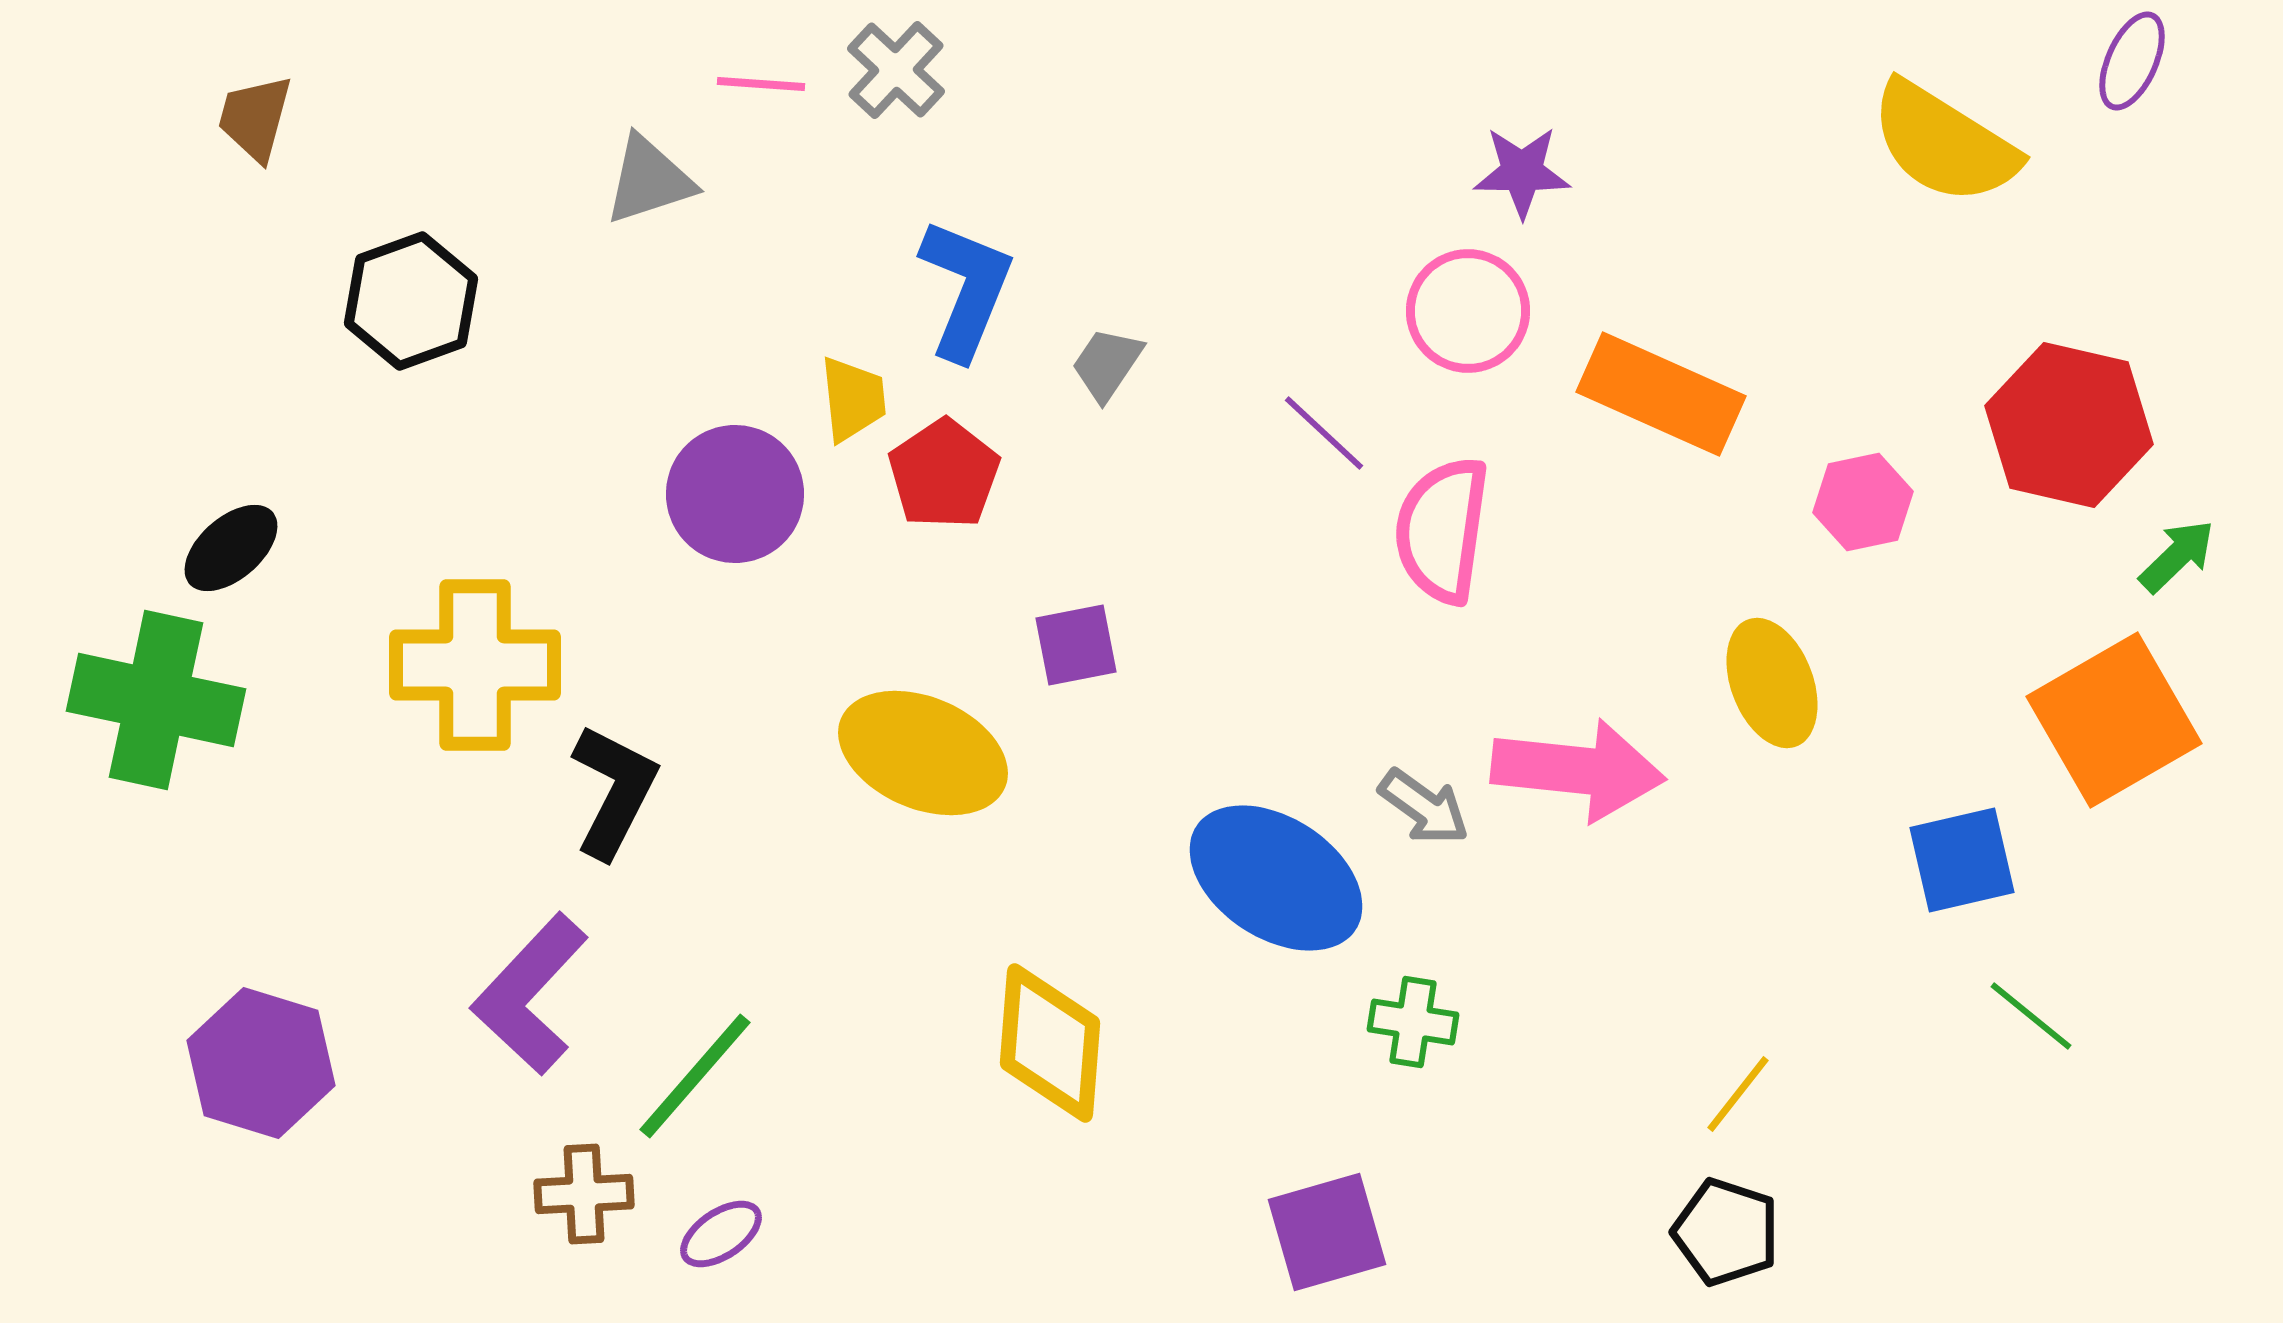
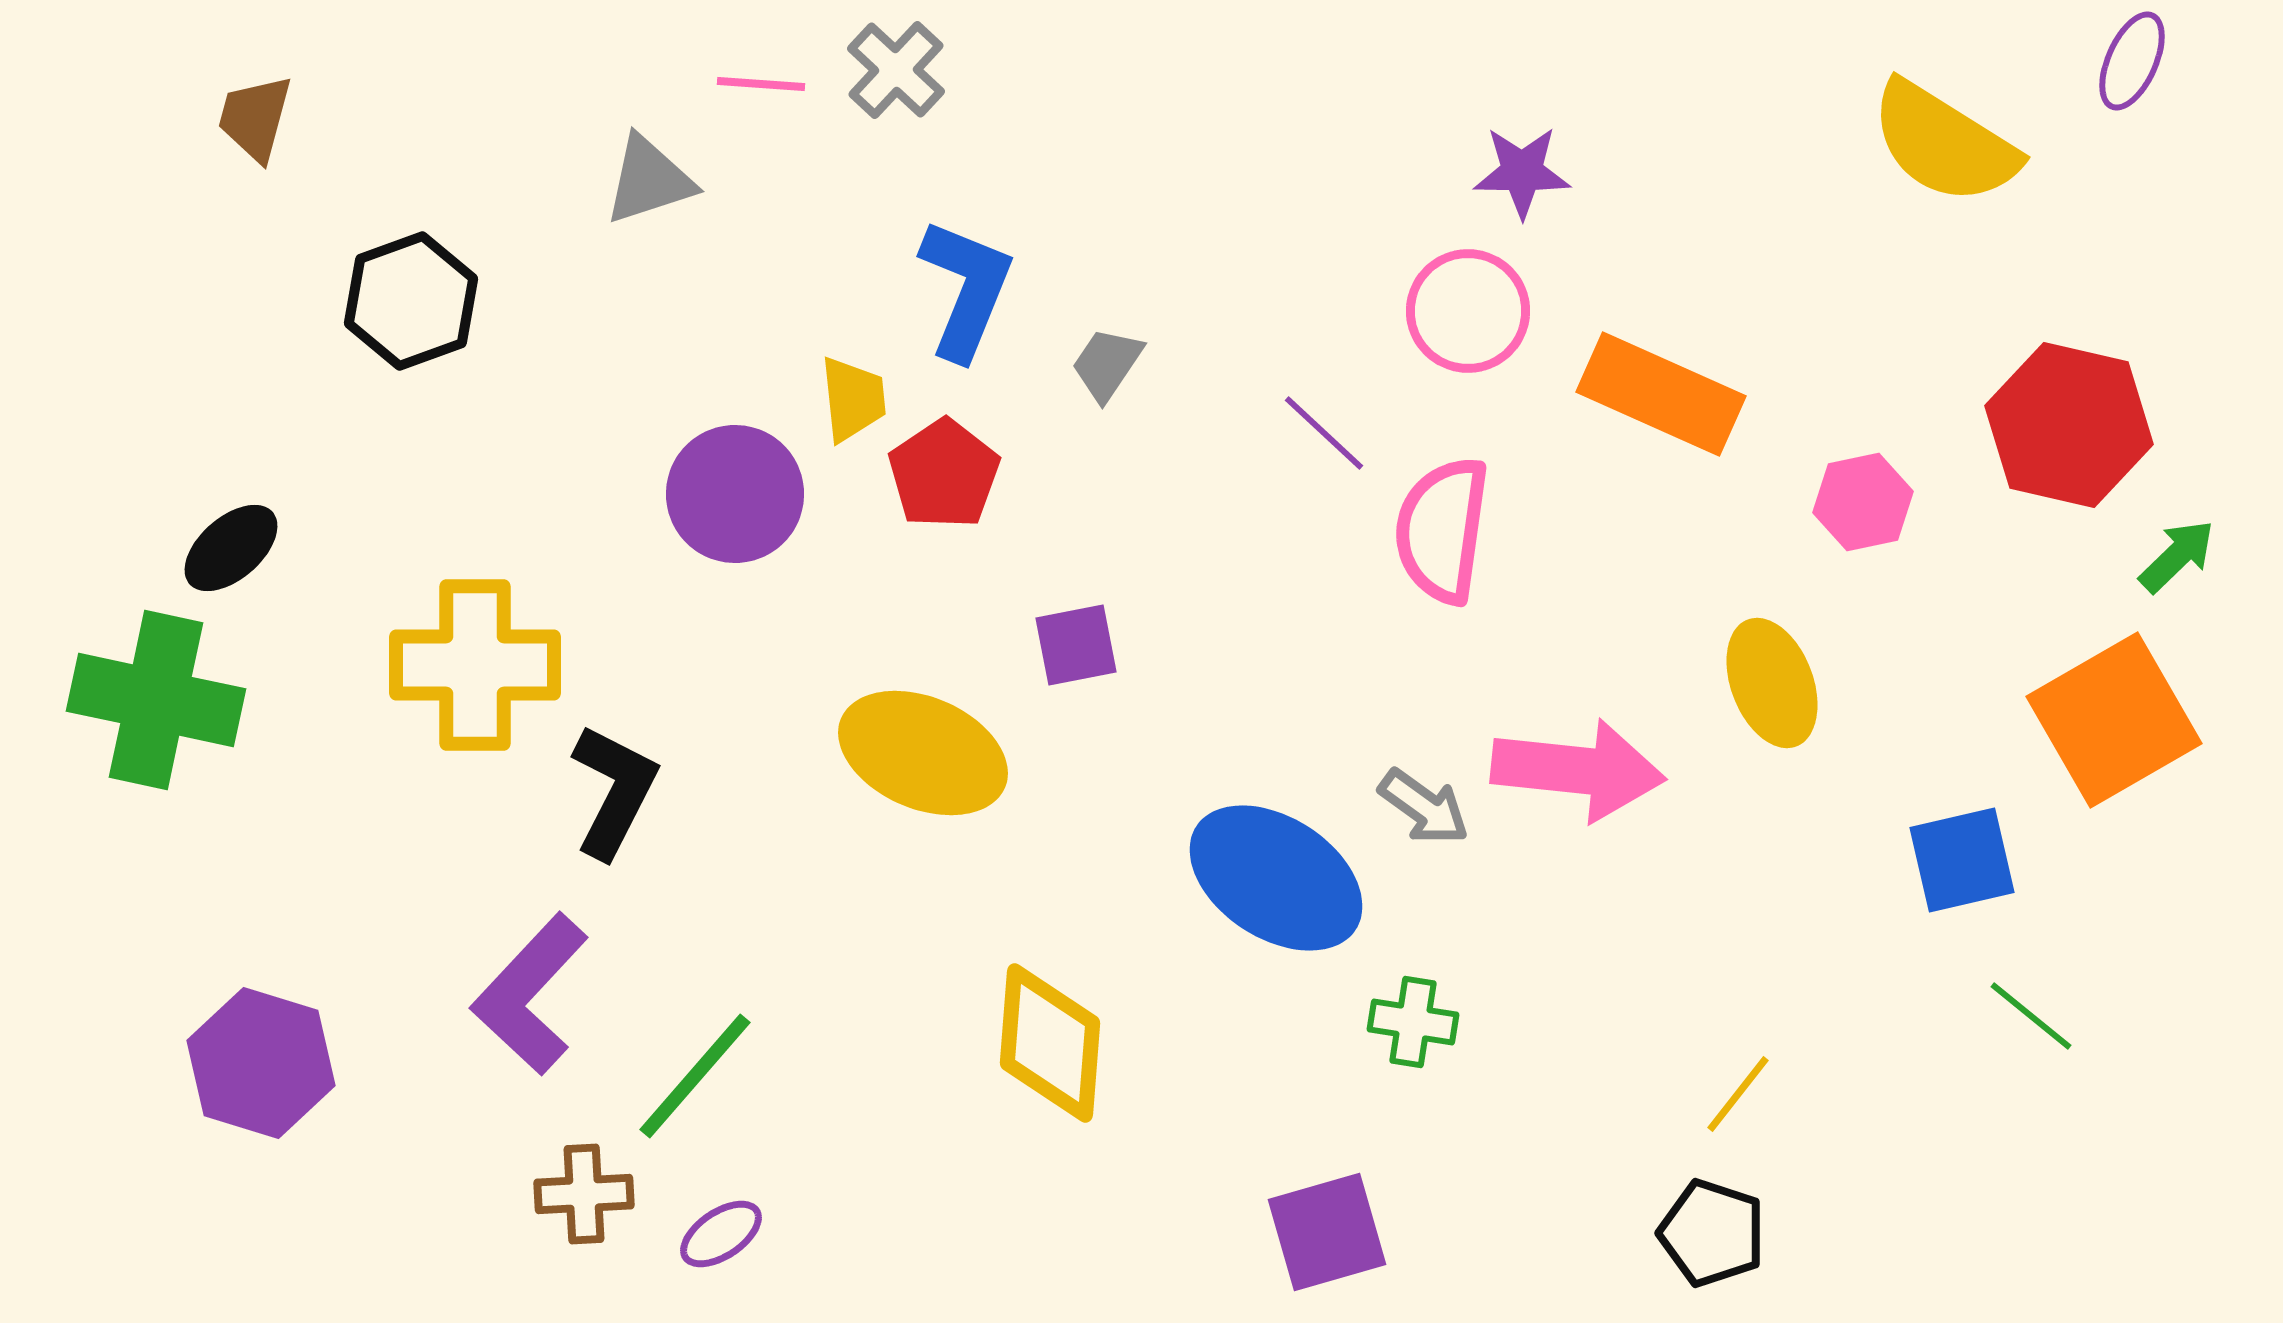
black pentagon at (1726, 1232): moved 14 px left, 1 px down
